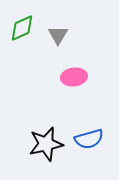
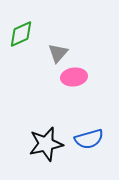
green diamond: moved 1 px left, 6 px down
gray triangle: moved 18 px down; rotated 10 degrees clockwise
